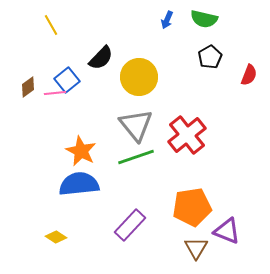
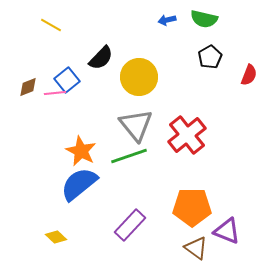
blue arrow: rotated 54 degrees clockwise
yellow line: rotated 30 degrees counterclockwise
brown diamond: rotated 15 degrees clockwise
green line: moved 7 px left, 1 px up
blue semicircle: rotated 33 degrees counterclockwise
orange pentagon: rotated 9 degrees clockwise
yellow diamond: rotated 10 degrees clockwise
brown triangle: rotated 25 degrees counterclockwise
